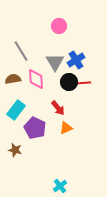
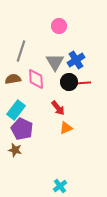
gray line: rotated 50 degrees clockwise
purple pentagon: moved 13 px left, 1 px down
